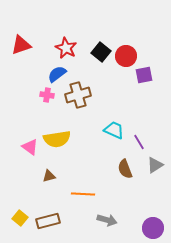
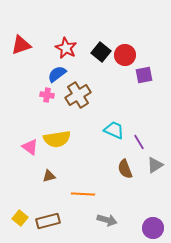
red circle: moved 1 px left, 1 px up
brown cross: rotated 15 degrees counterclockwise
